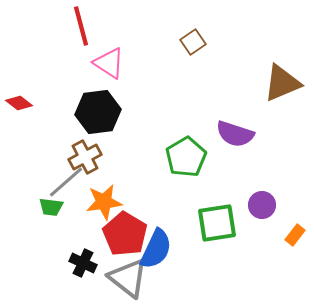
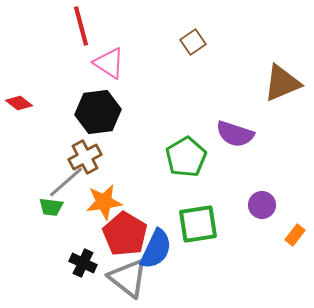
green square: moved 19 px left, 1 px down
